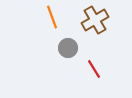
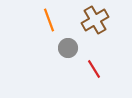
orange line: moved 3 px left, 3 px down
